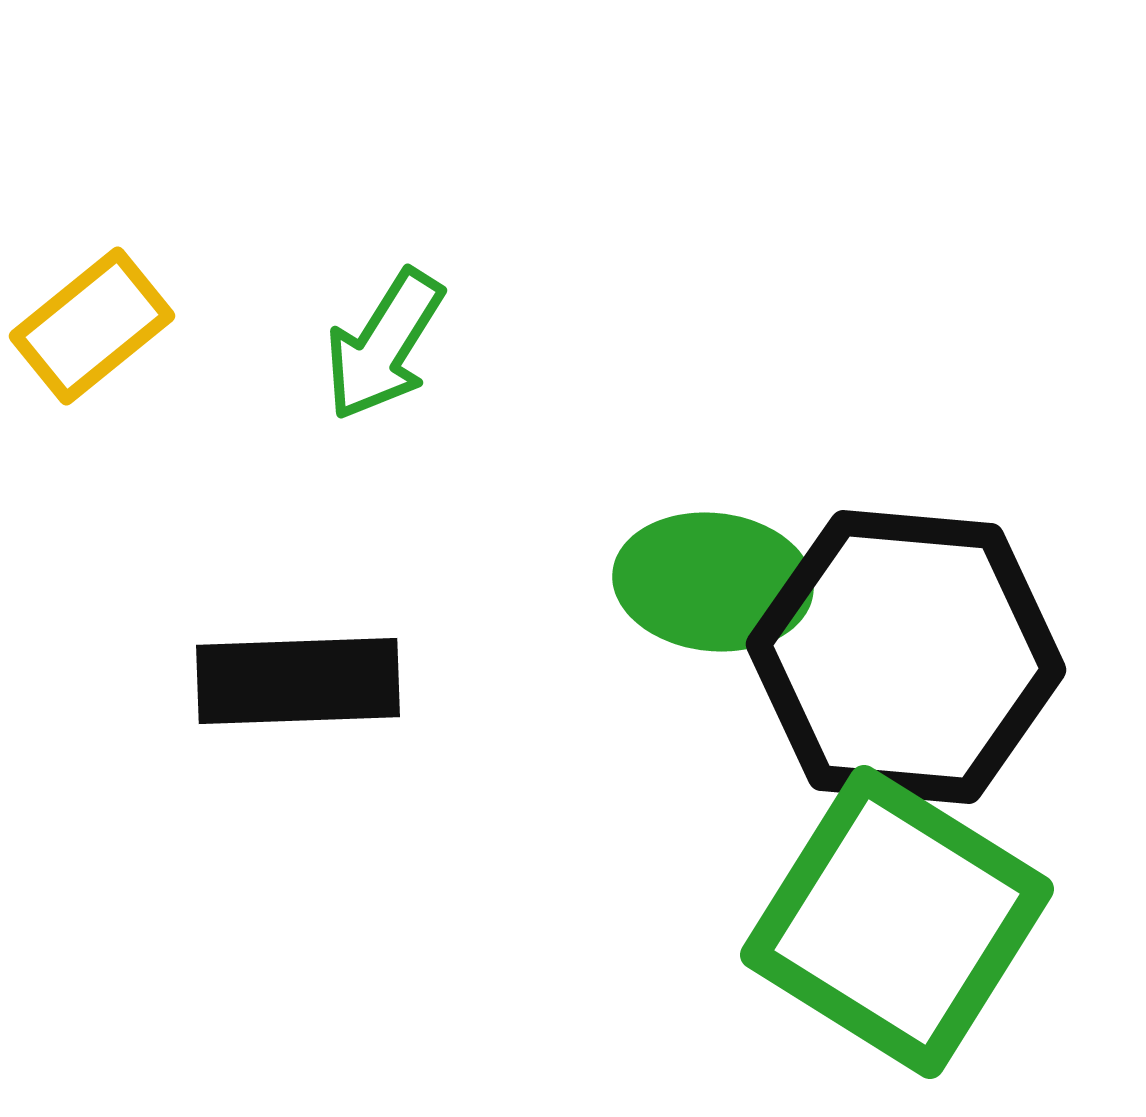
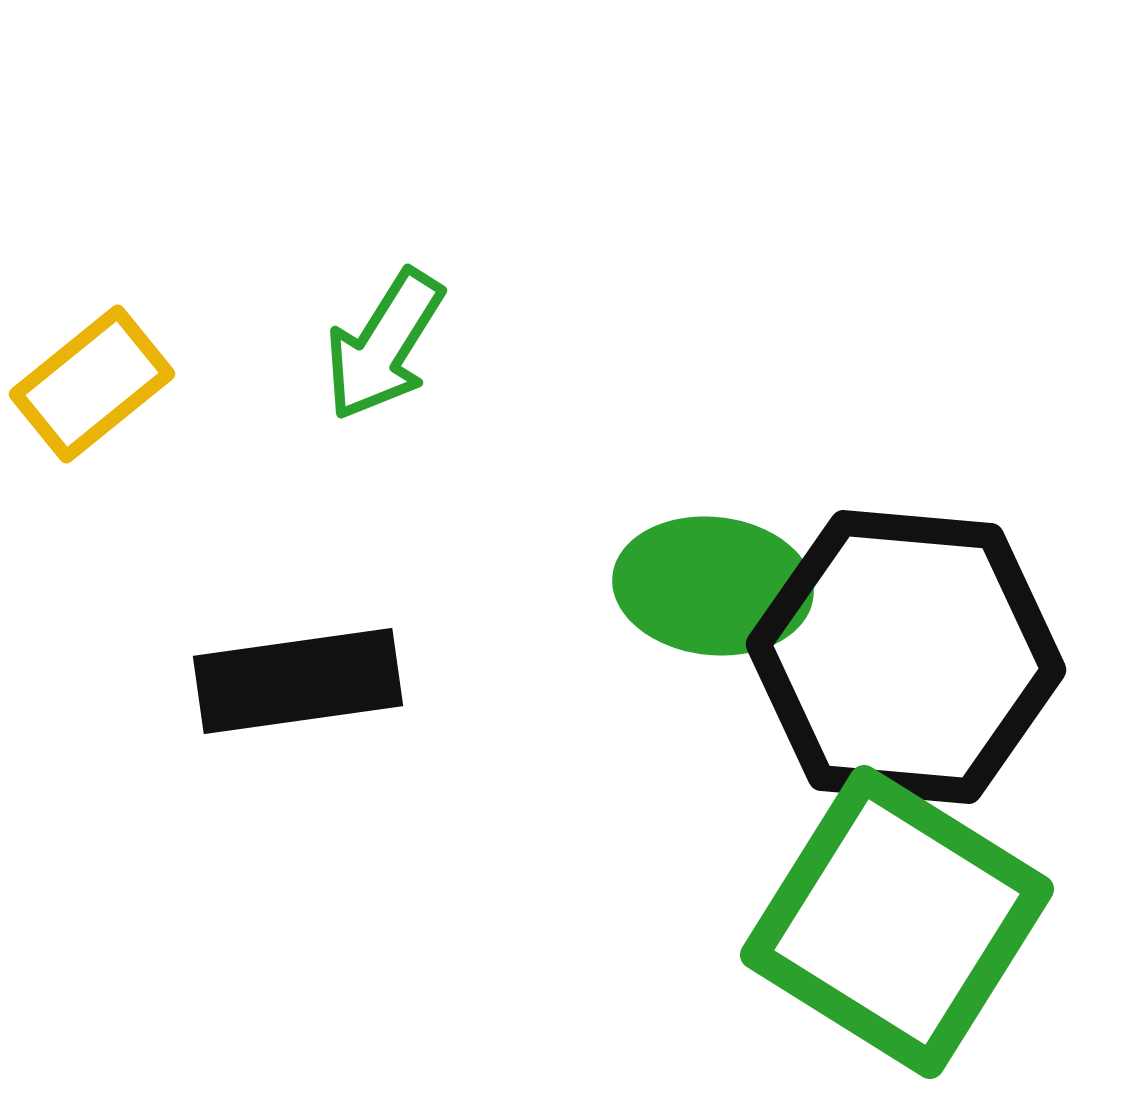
yellow rectangle: moved 58 px down
green ellipse: moved 4 px down
black rectangle: rotated 6 degrees counterclockwise
